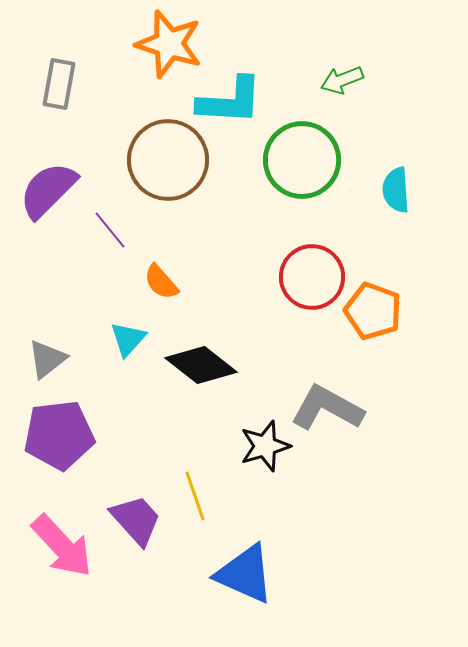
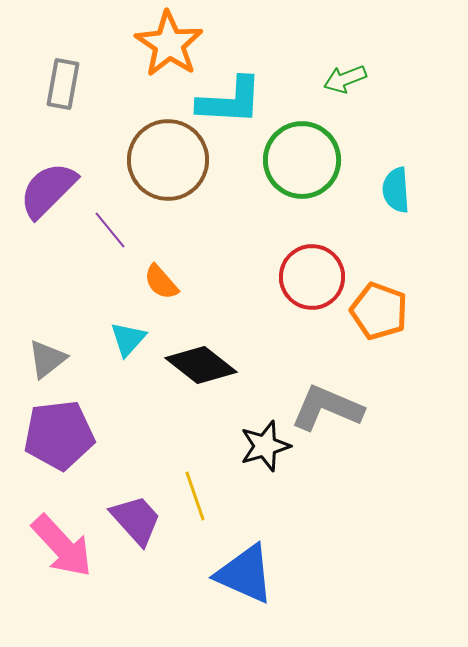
orange star: rotated 16 degrees clockwise
green arrow: moved 3 px right, 1 px up
gray rectangle: moved 4 px right
orange pentagon: moved 6 px right
gray L-shape: rotated 6 degrees counterclockwise
